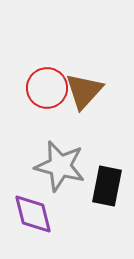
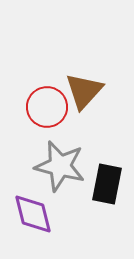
red circle: moved 19 px down
black rectangle: moved 2 px up
